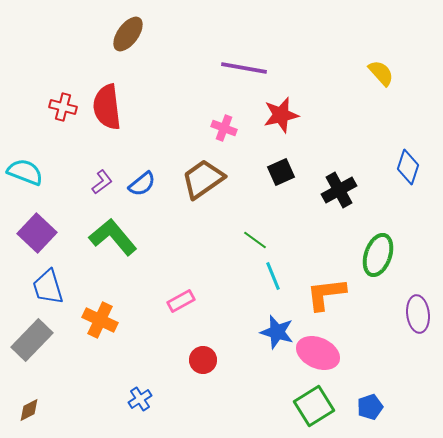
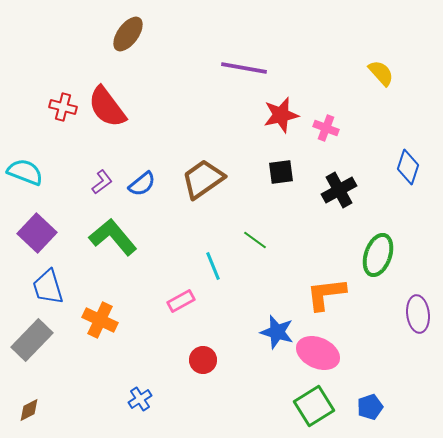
red semicircle: rotated 30 degrees counterclockwise
pink cross: moved 102 px right
black square: rotated 16 degrees clockwise
cyan line: moved 60 px left, 10 px up
